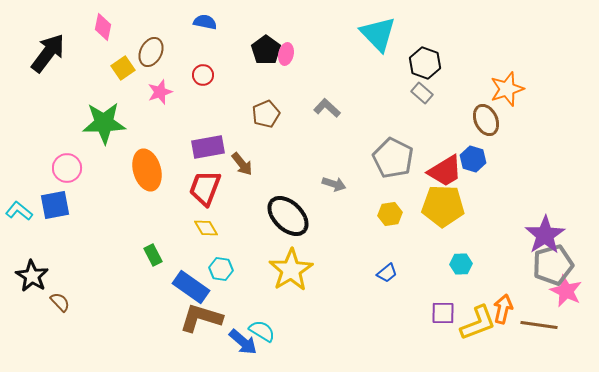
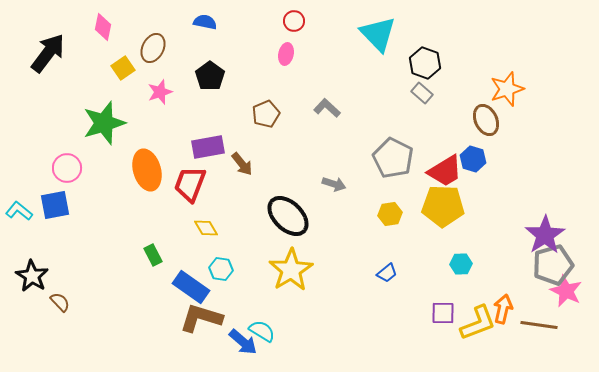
black pentagon at (266, 50): moved 56 px left, 26 px down
brown ellipse at (151, 52): moved 2 px right, 4 px up
red circle at (203, 75): moved 91 px right, 54 px up
green star at (104, 123): rotated 15 degrees counterclockwise
red trapezoid at (205, 188): moved 15 px left, 4 px up
